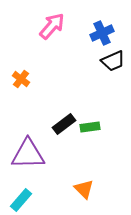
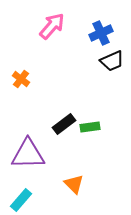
blue cross: moved 1 px left
black trapezoid: moved 1 px left
orange triangle: moved 10 px left, 5 px up
